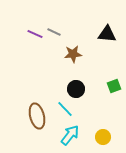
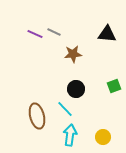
cyan arrow: rotated 30 degrees counterclockwise
